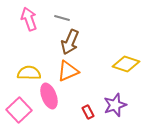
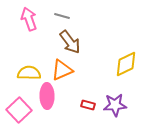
gray line: moved 2 px up
brown arrow: rotated 60 degrees counterclockwise
yellow diamond: rotated 44 degrees counterclockwise
orange triangle: moved 6 px left, 1 px up
pink ellipse: moved 2 px left; rotated 20 degrees clockwise
purple star: rotated 15 degrees clockwise
red rectangle: moved 7 px up; rotated 48 degrees counterclockwise
